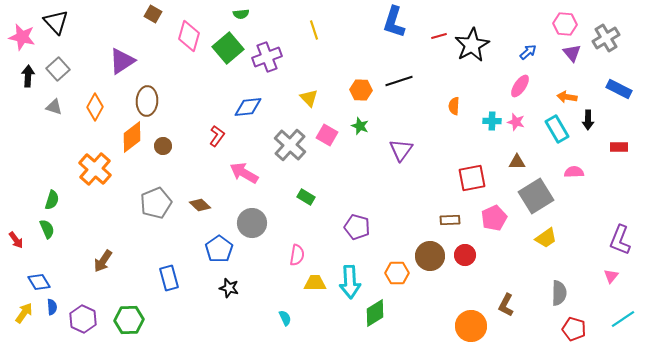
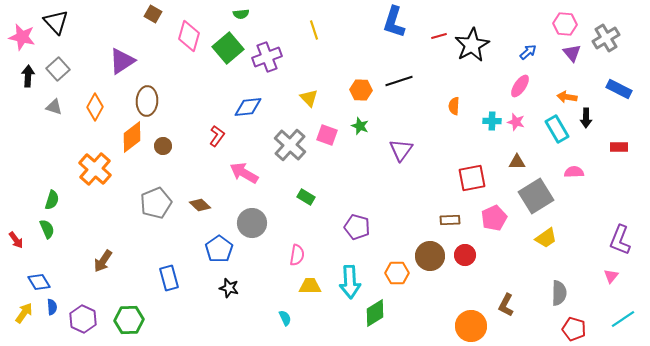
black arrow at (588, 120): moved 2 px left, 2 px up
pink square at (327, 135): rotated 10 degrees counterclockwise
yellow trapezoid at (315, 283): moved 5 px left, 3 px down
